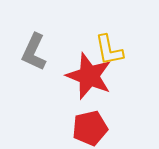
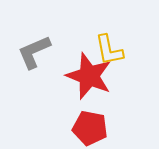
gray L-shape: rotated 42 degrees clockwise
red pentagon: rotated 24 degrees clockwise
